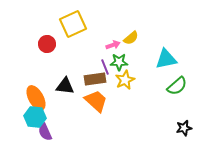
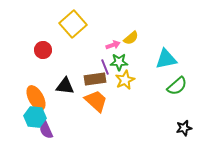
yellow square: rotated 16 degrees counterclockwise
red circle: moved 4 px left, 6 px down
purple semicircle: moved 1 px right, 2 px up
